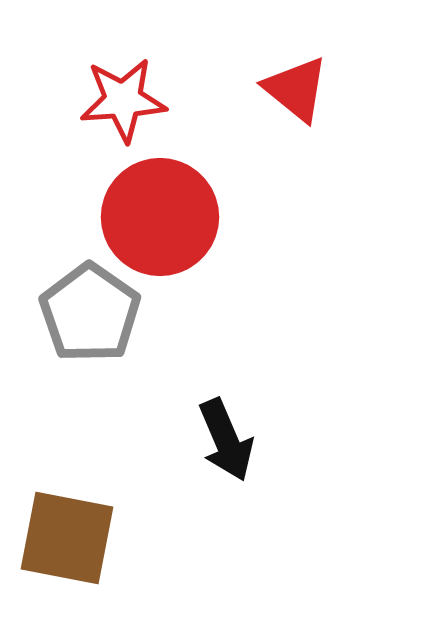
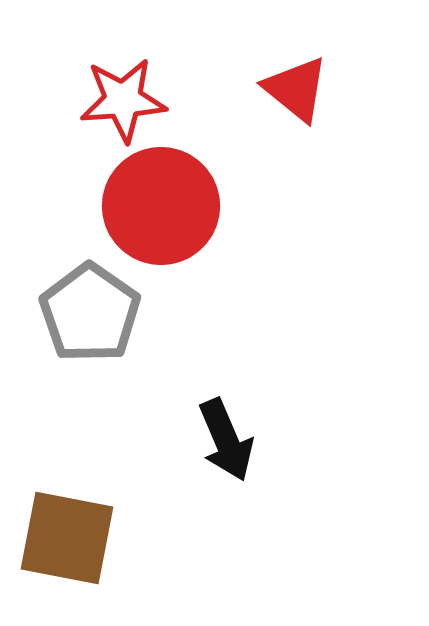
red circle: moved 1 px right, 11 px up
